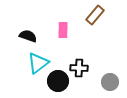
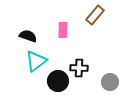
cyan triangle: moved 2 px left, 2 px up
